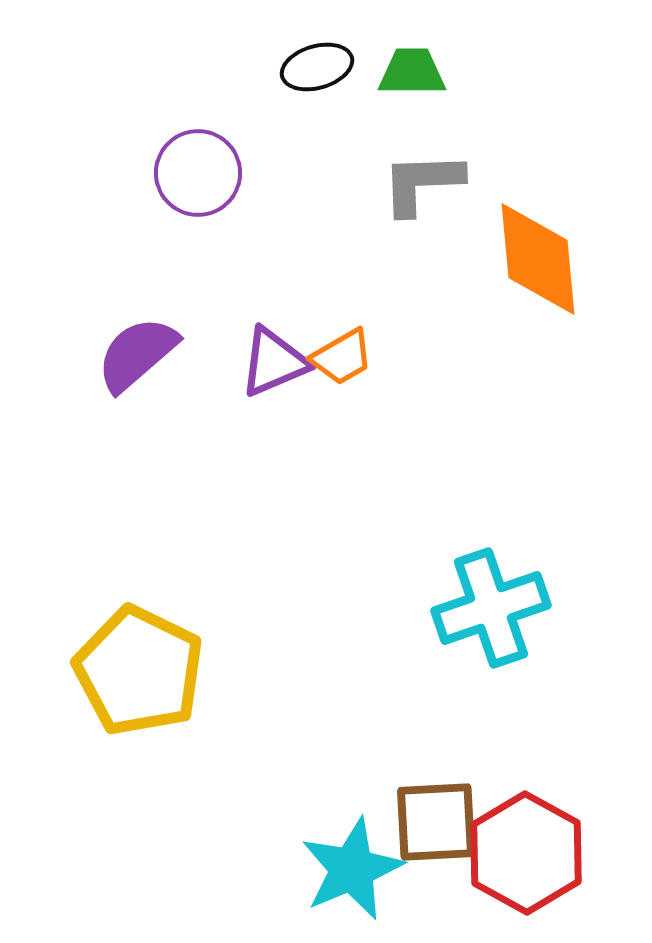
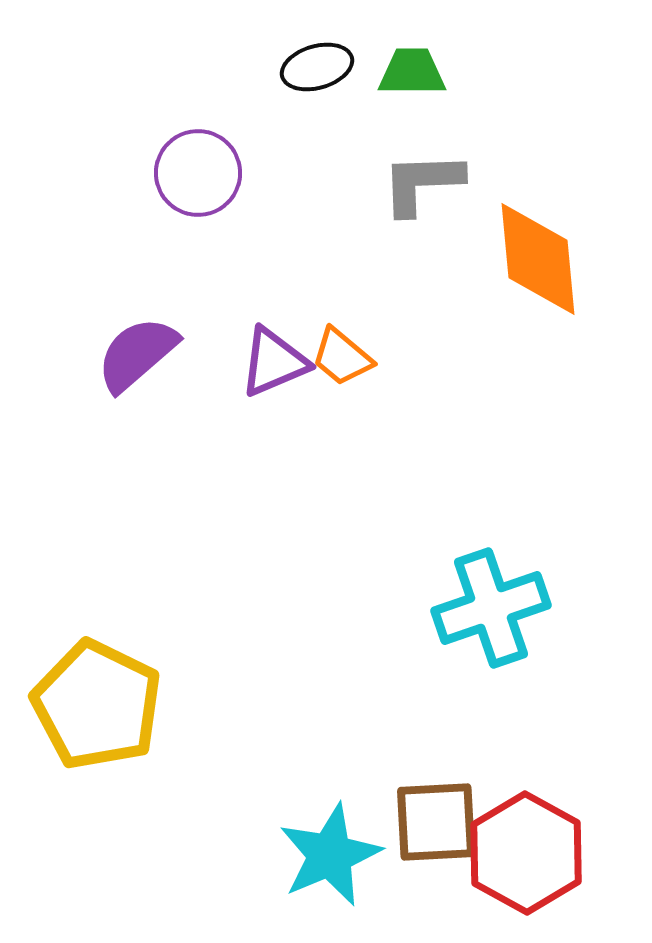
orange trapezoid: rotated 70 degrees clockwise
yellow pentagon: moved 42 px left, 34 px down
cyan star: moved 22 px left, 14 px up
